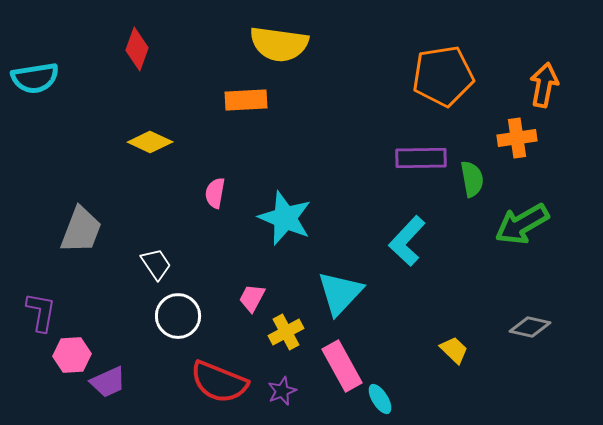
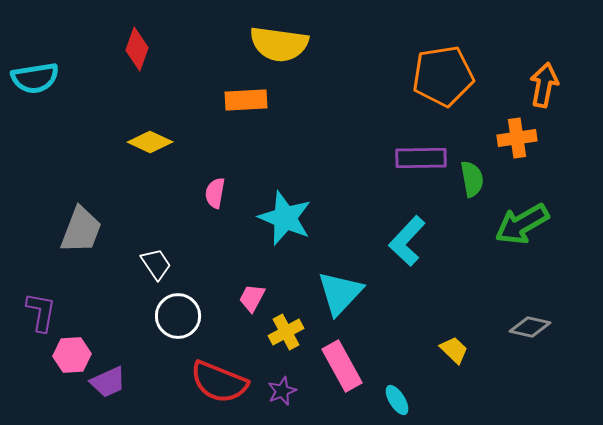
cyan ellipse: moved 17 px right, 1 px down
